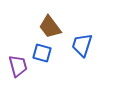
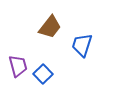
brown trapezoid: rotated 105 degrees counterclockwise
blue square: moved 1 px right, 21 px down; rotated 30 degrees clockwise
